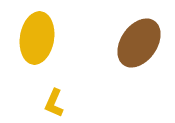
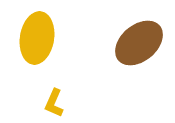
brown ellipse: rotated 15 degrees clockwise
